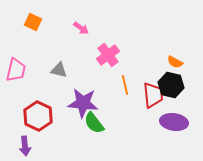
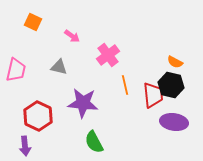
pink arrow: moved 9 px left, 8 px down
gray triangle: moved 3 px up
green semicircle: moved 19 px down; rotated 10 degrees clockwise
